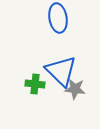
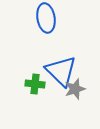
blue ellipse: moved 12 px left
gray star: rotated 25 degrees counterclockwise
